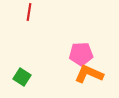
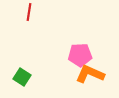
pink pentagon: moved 1 px left, 1 px down
orange L-shape: moved 1 px right
